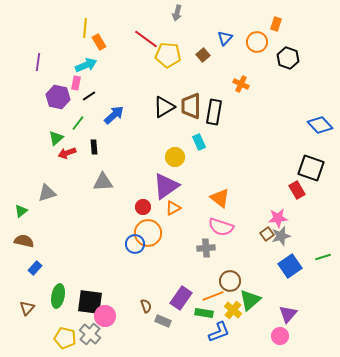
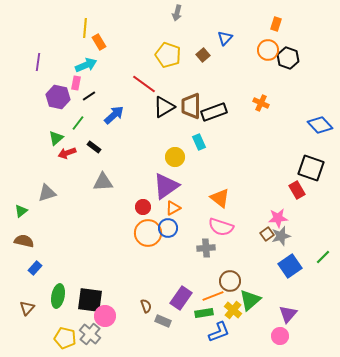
red line at (146, 39): moved 2 px left, 45 px down
orange circle at (257, 42): moved 11 px right, 8 px down
yellow pentagon at (168, 55): rotated 15 degrees clockwise
orange cross at (241, 84): moved 20 px right, 19 px down
black rectangle at (214, 112): rotated 60 degrees clockwise
black rectangle at (94, 147): rotated 48 degrees counterclockwise
blue circle at (135, 244): moved 33 px right, 16 px up
green line at (323, 257): rotated 28 degrees counterclockwise
black square at (90, 302): moved 2 px up
green rectangle at (204, 313): rotated 18 degrees counterclockwise
